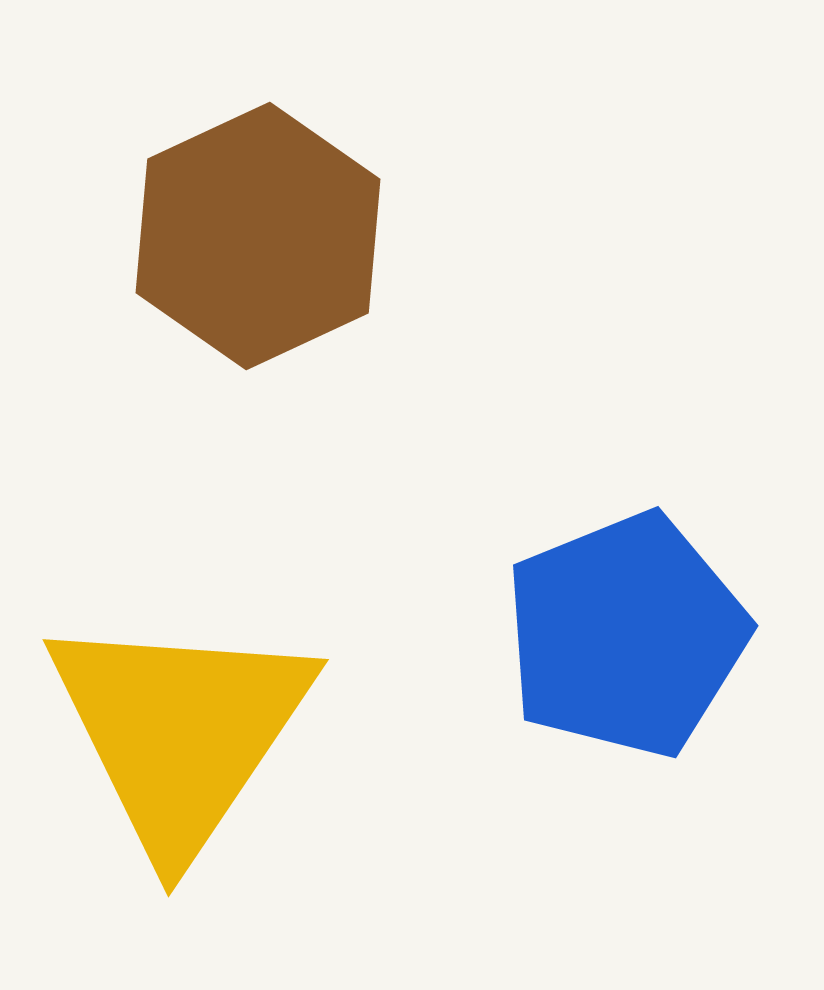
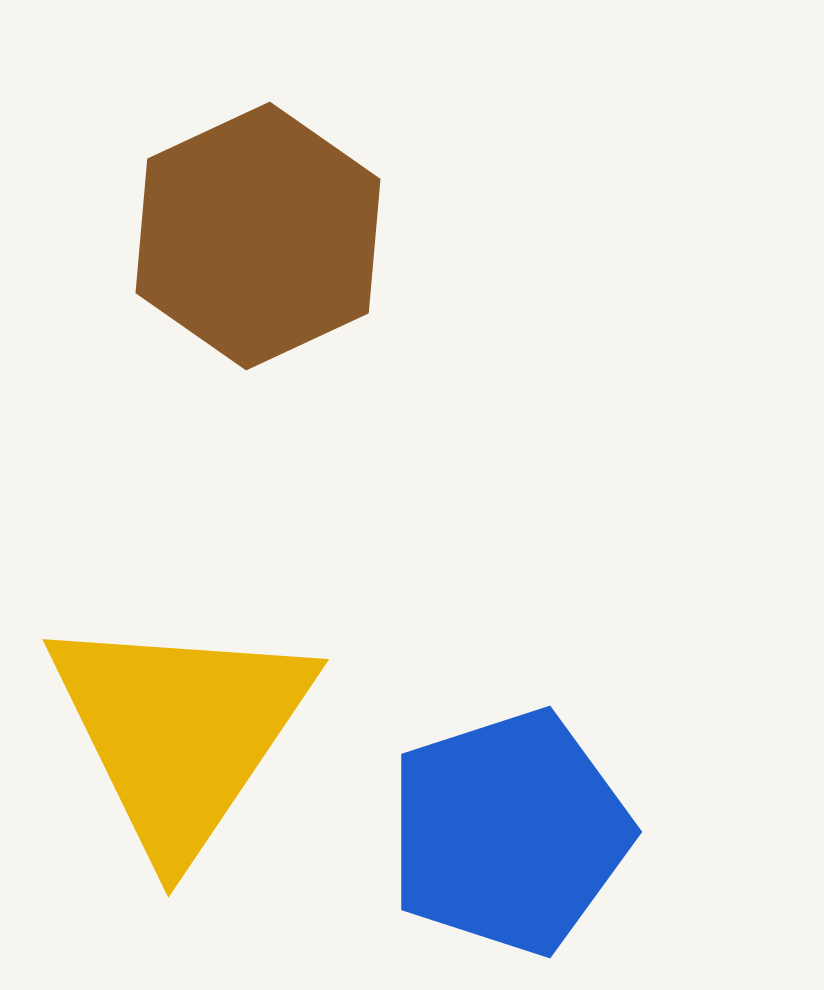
blue pentagon: moved 117 px left, 197 px down; rotated 4 degrees clockwise
